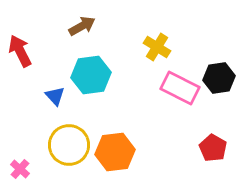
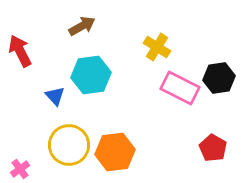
pink cross: rotated 12 degrees clockwise
